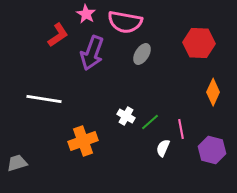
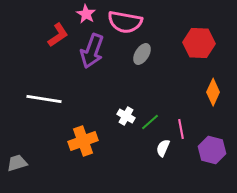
purple arrow: moved 2 px up
